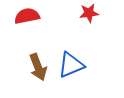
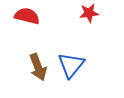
red semicircle: rotated 25 degrees clockwise
blue triangle: rotated 28 degrees counterclockwise
